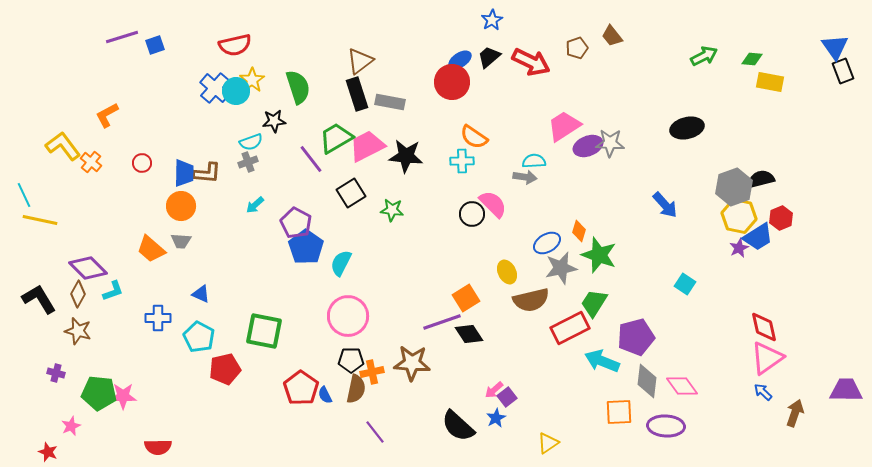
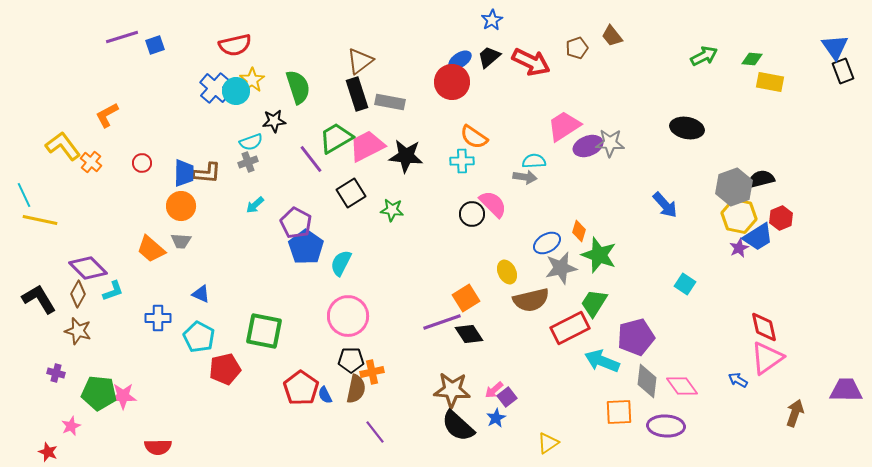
black ellipse at (687, 128): rotated 24 degrees clockwise
brown star at (412, 363): moved 40 px right, 27 px down
blue arrow at (763, 392): moved 25 px left, 12 px up; rotated 12 degrees counterclockwise
